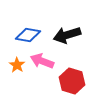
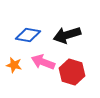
pink arrow: moved 1 px right, 1 px down
orange star: moved 3 px left; rotated 21 degrees counterclockwise
red hexagon: moved 9 px up
